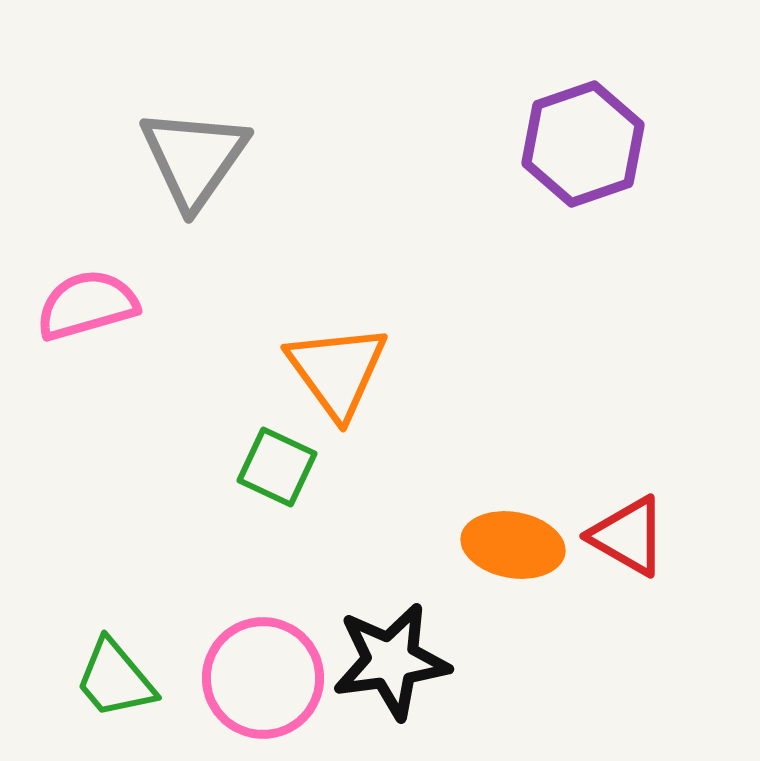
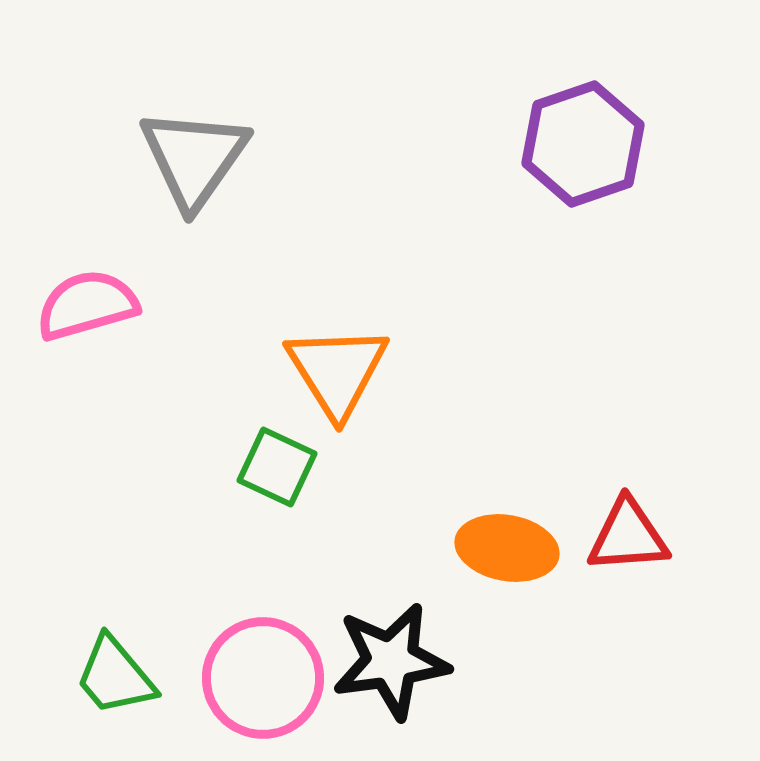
orange triangle: rotated 4 degrees clockwise
red triangle: rotated 34 degrees counterclockwise
orange ellipse: moved 6 px left, 3 px down
green trapezoid: moved 3 px up
